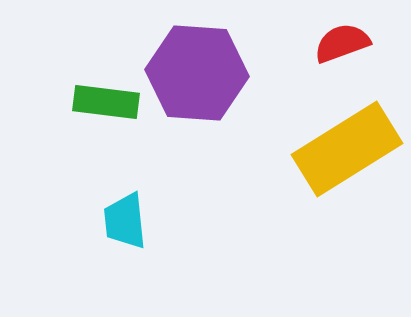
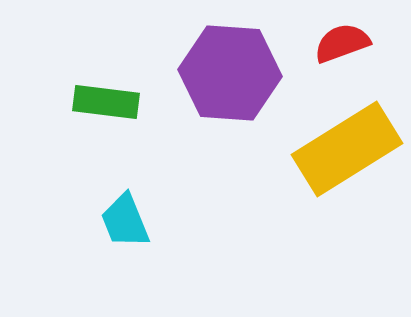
purple hexagon: moved 33 px right
cyan trapezoid: rotated 16 degrees counterclockwise
